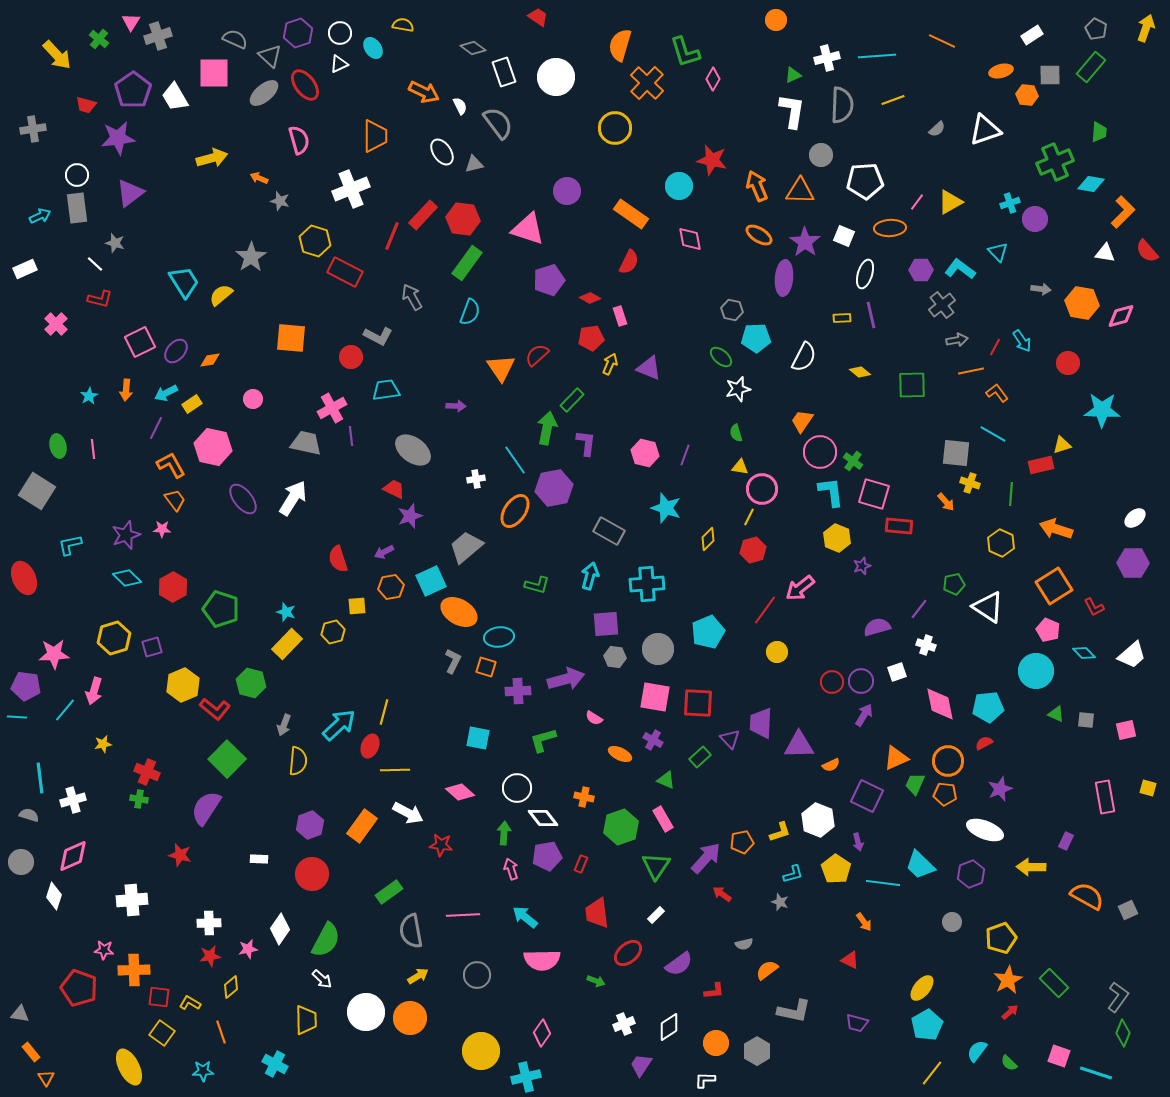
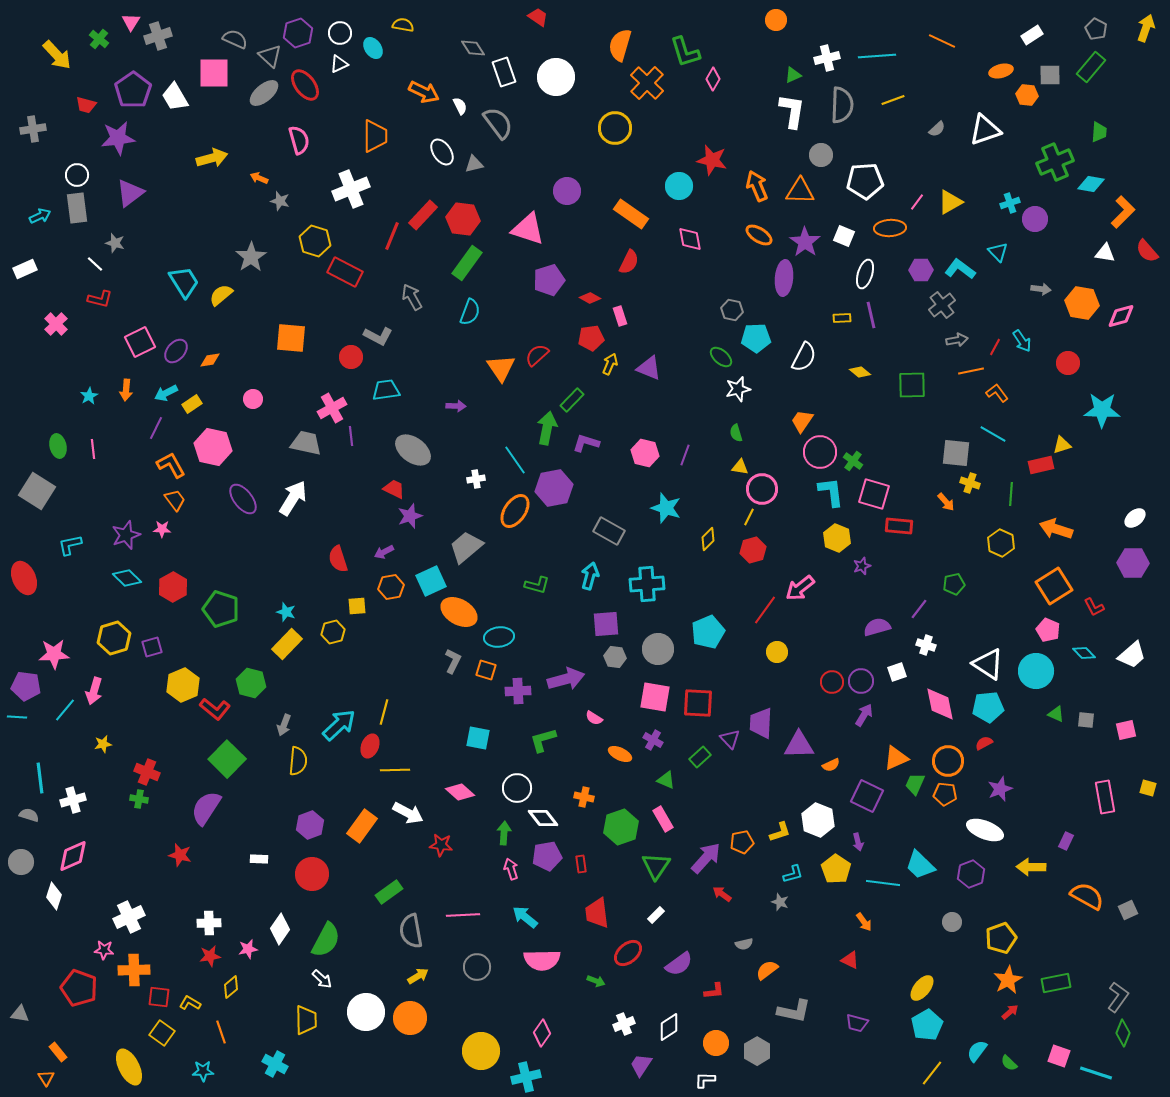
gray diamond at (473, 48): rotated 20 degrees clockwise
purple L-shape at (586, 443): rotated 80 degrees counterclockwise
white triangle at (988, 607): moved 57 px down
orange square at (486, 667): moved 3 px down
red rectangle at (581, 864): rotated 30 degrees counterclockwise
white cross at (132, 900): moved 3 px left, 17 px down; rotated 20 degrees counterclockwise
gray circle at (477, 975): moved 8 px up
green rectangle at (1054, 983): moved 2 px right; rotated 56 degrees counterclockwise
orange rectangle at (31, 1052): moved 27 px right
